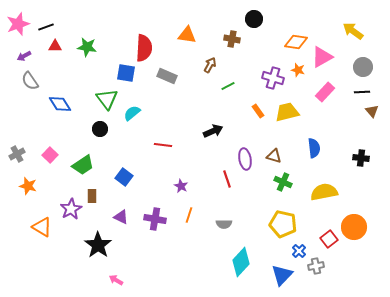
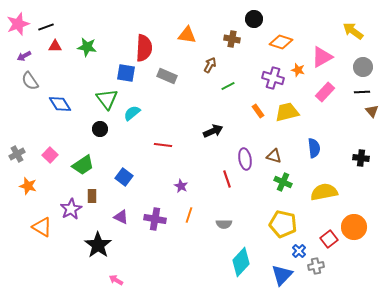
orange diamond at (296, 42): moved 15 px left; rotated 10 degrees clockwise
